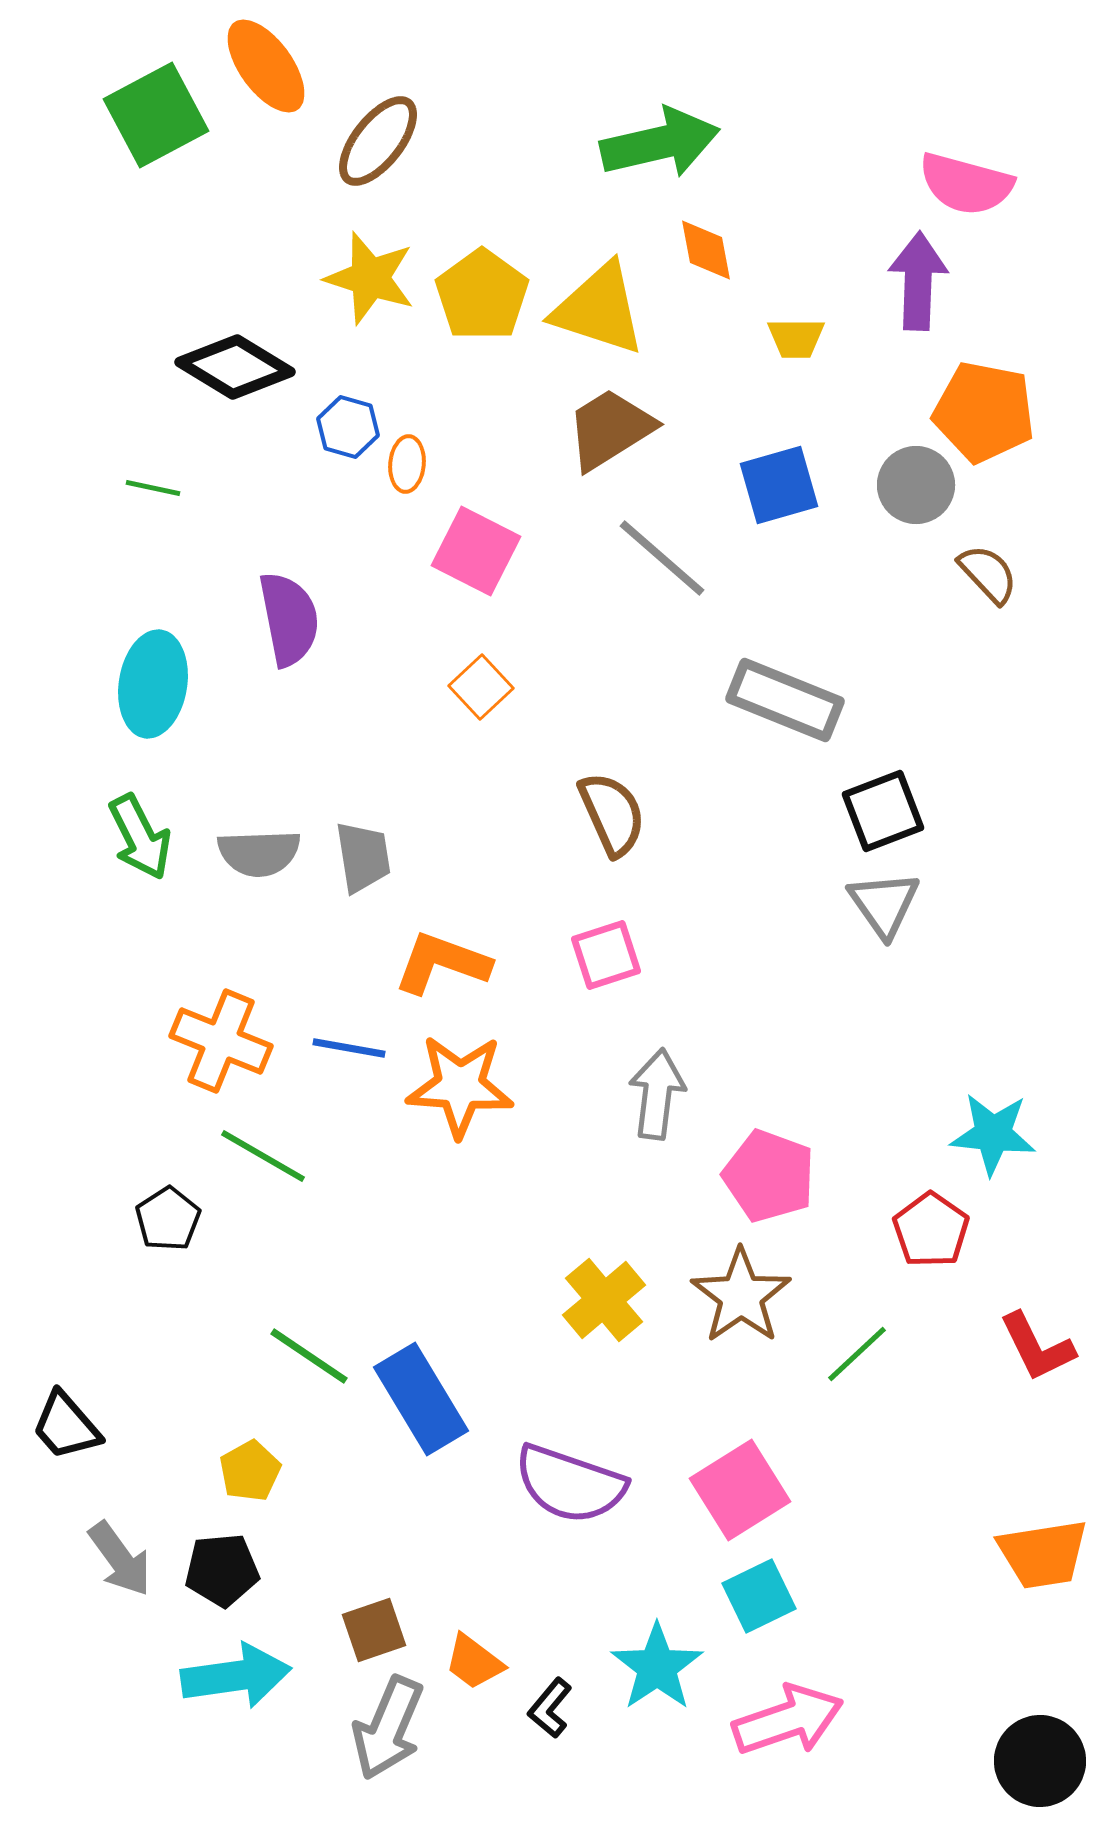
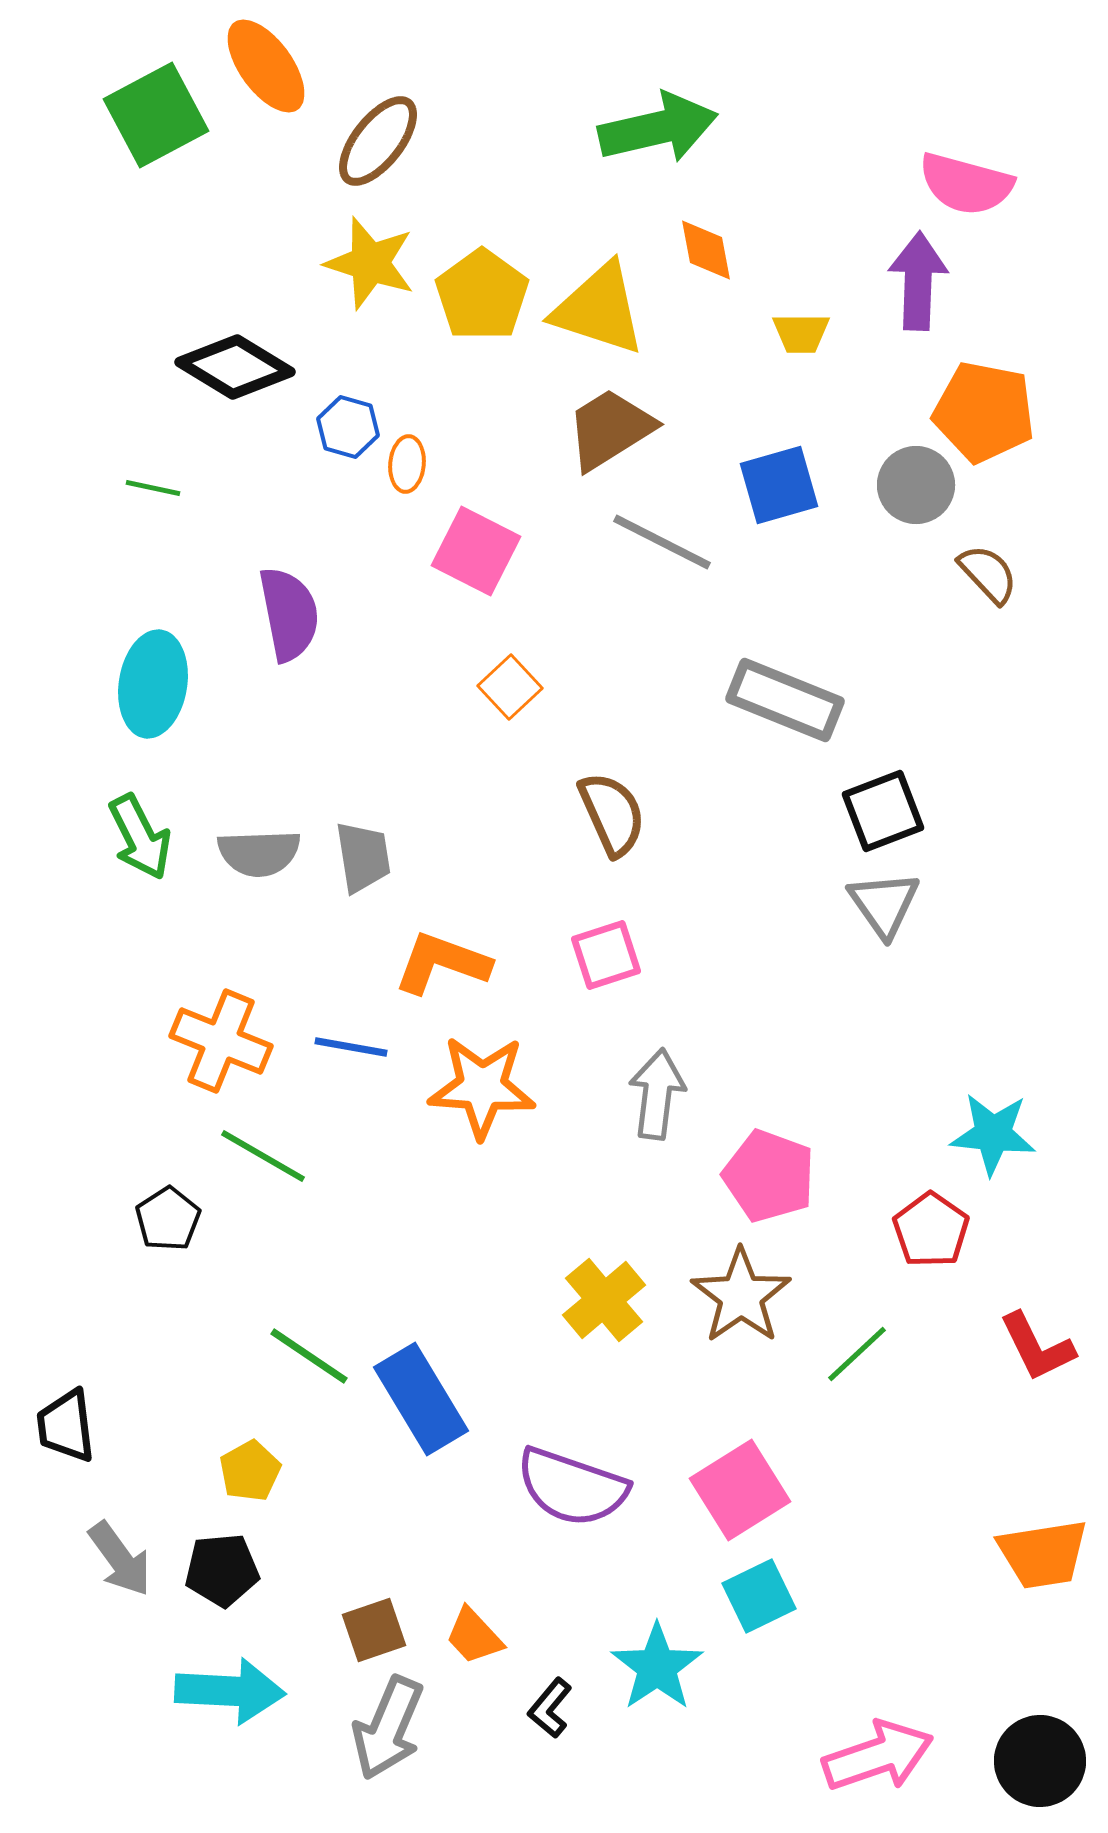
green arrow at (660, 143): moved 2 px left, 15 px up
yellow star at (370, 278): moved 15 px up
yellow trapezoid at (796, 338): moved 5 px right, 5 px up
gray line at (662, 558): moved 16 px up; rotated 14 degrees counterclockwise
purple semicircle at (289, 619): moved 5 px up
orange square at (481, 687): moved 29 px right
blue line at (349, 1048): moved 2 px right, 1 px up
orange star at (460, 1086): moved 22 px right, 1 px down
black trapezoid at (66, 1426): rotated 34 degrees clockwise
purple semicircle at (570, 1484): moved 2 px right, 3 px down
orange trapezoid at (474, 1662): moved 26 px up; rotated 10 degrees clockwise
cyan arrow at (236, 1676): moved 6 px left, 15 px down; rotated 11 degrees clockwise
pink arrow at (788, 1720): moved 90 px right, 36 px down
